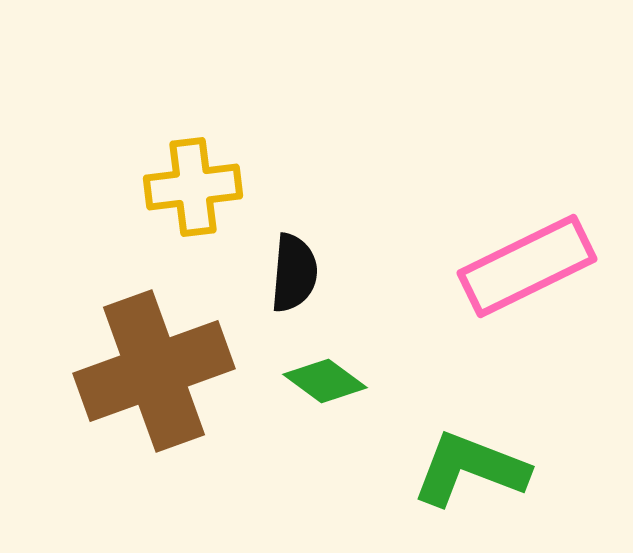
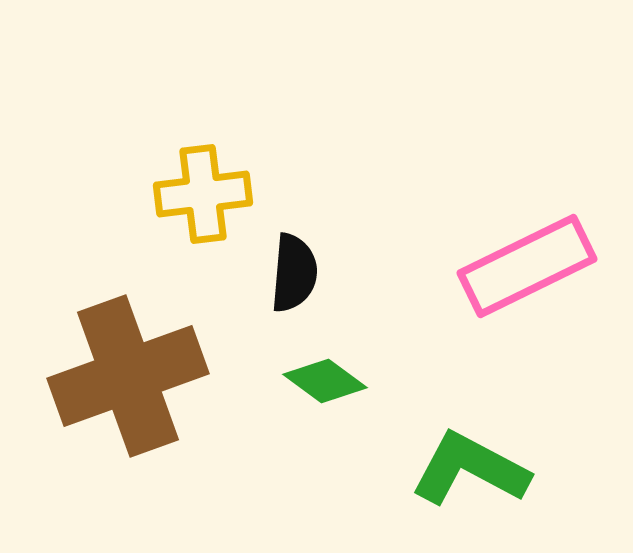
yellow cross: moved 10 px right, 7 px down
brown cross: moved 26 px left, 5 px down
green L-shape: rotated 7 degrees clockwise
